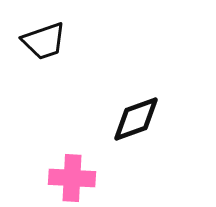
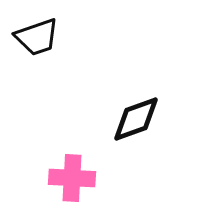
black trapezoid: moved 7 px left, 4 px up
